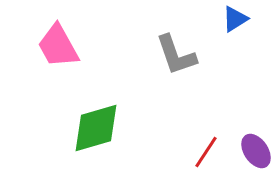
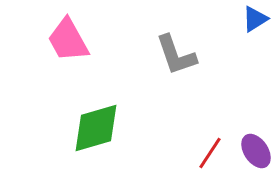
blue triangle: moved 20 px right
pink trapezoid: moved 10 px right, 6 px up
red line: moved 4 px right, 1 px down
